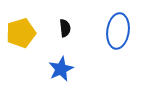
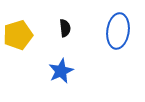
yellow pentagon: moved 3 px left, 2 px down
blue star: moved 2 px down
